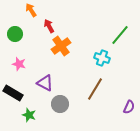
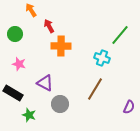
orange cross: rotated 36 degrees clockwise
